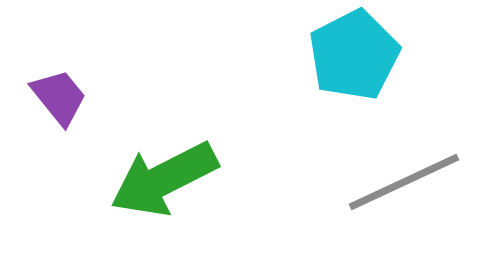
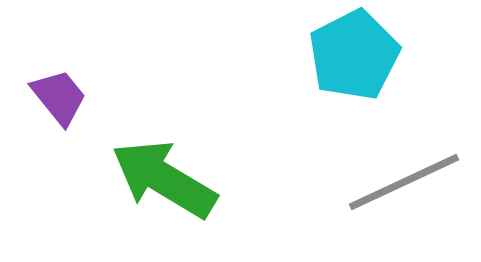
green arrow: rotated 58 degrees clockwise
